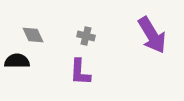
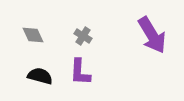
gray cross: moved 3 px left; rotated 18 degrees clockwise
black semicircle: moved 23 px right, 15 px down; rotated 15 degrees clockwise
